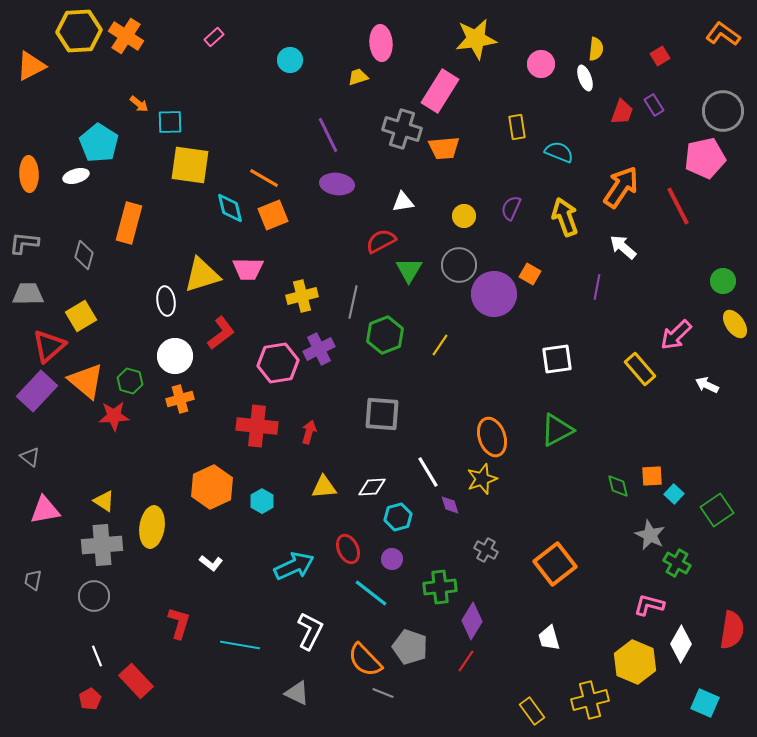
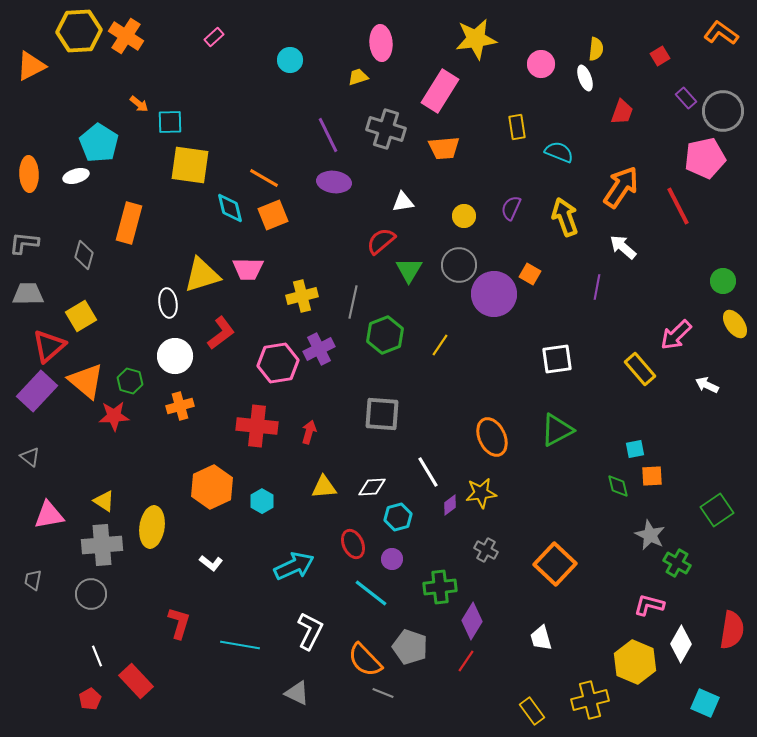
orange L-shape at (723, 34): moved 2 px left, 1 px up
purple rectangle at (654, 105): moved 32 px right, 7 px up; rotated 10 degrees counterclockwise
gray cross at (402, 129): moved 16 px left
purple ellipse at (337, 184): moved 3 px left, 2 px up
red semicircle at (381, 241): rotated 12 degrees counterclockwise
white ellipse at (166, 301): moved 2 px right, 2 px down
orange cross at (180, 399): moved 7 px down
orange ellipse at (492, 437): rotated 6 degrees counterclockwise
yellow star at (482, 479): moved 1 px left, 14 px down; rotated 12 degrees clockwise
cyan square at (674, 494): moved 39 px left, 45 px up; rotated 36 degrees clockwise
purple diamond at (450, 505): rotated 70 degrees clockwise
pink triangle at (45, 510): moved 4 px right, 5 px down
red ellipse at (348, 549): moved 5 px right, 5 px up
orange square at (555, 564): rotated 9 degrees counterclockwise
gray circle at (94, 596): moved 3 px left, 2 px up
white trapezoid at (549, 638): moved 8 px left
